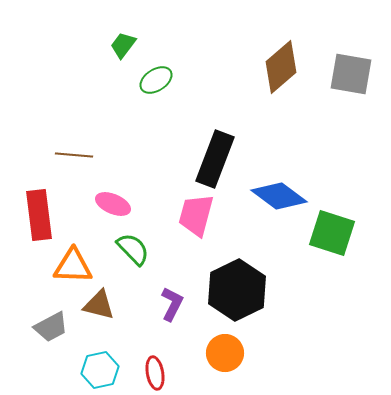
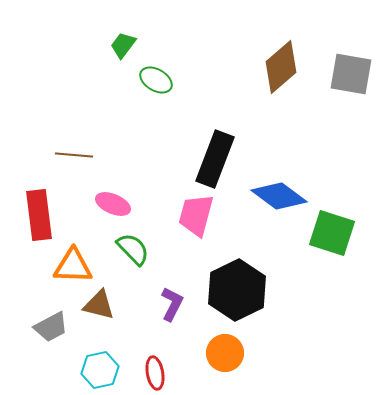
green ellipse: rotated 64 degrees clockwise
